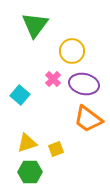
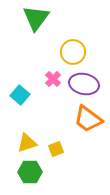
green triangle: moved 1 px right, 7 px up
yellow circle: moved 1 px right, 1 px down
